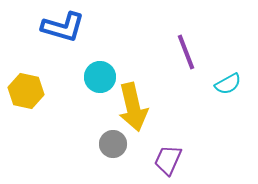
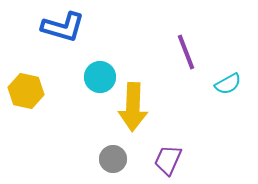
yellow arrow: rotated 15 degrees clockwise
gray circle: moved 15 px down
